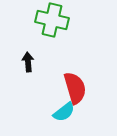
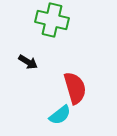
black arrow: rotated 126 degrees clockwise
cyan semicircle: moved 4 px left, 3 px down
